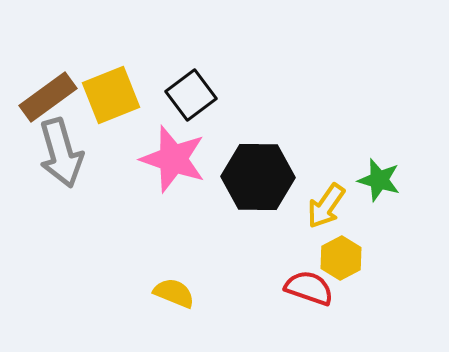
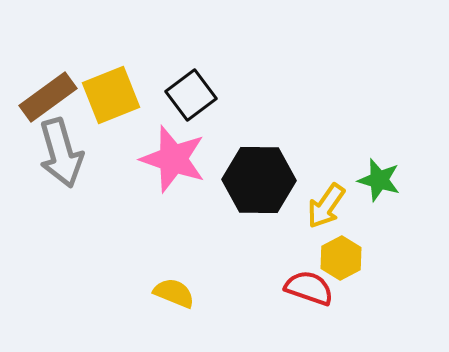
black hexagon: moved 1 px right, 3 px down
